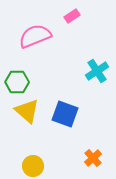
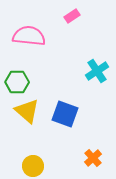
pink semicircle: moved 6 px left; rotated 28 degrees clockwise
